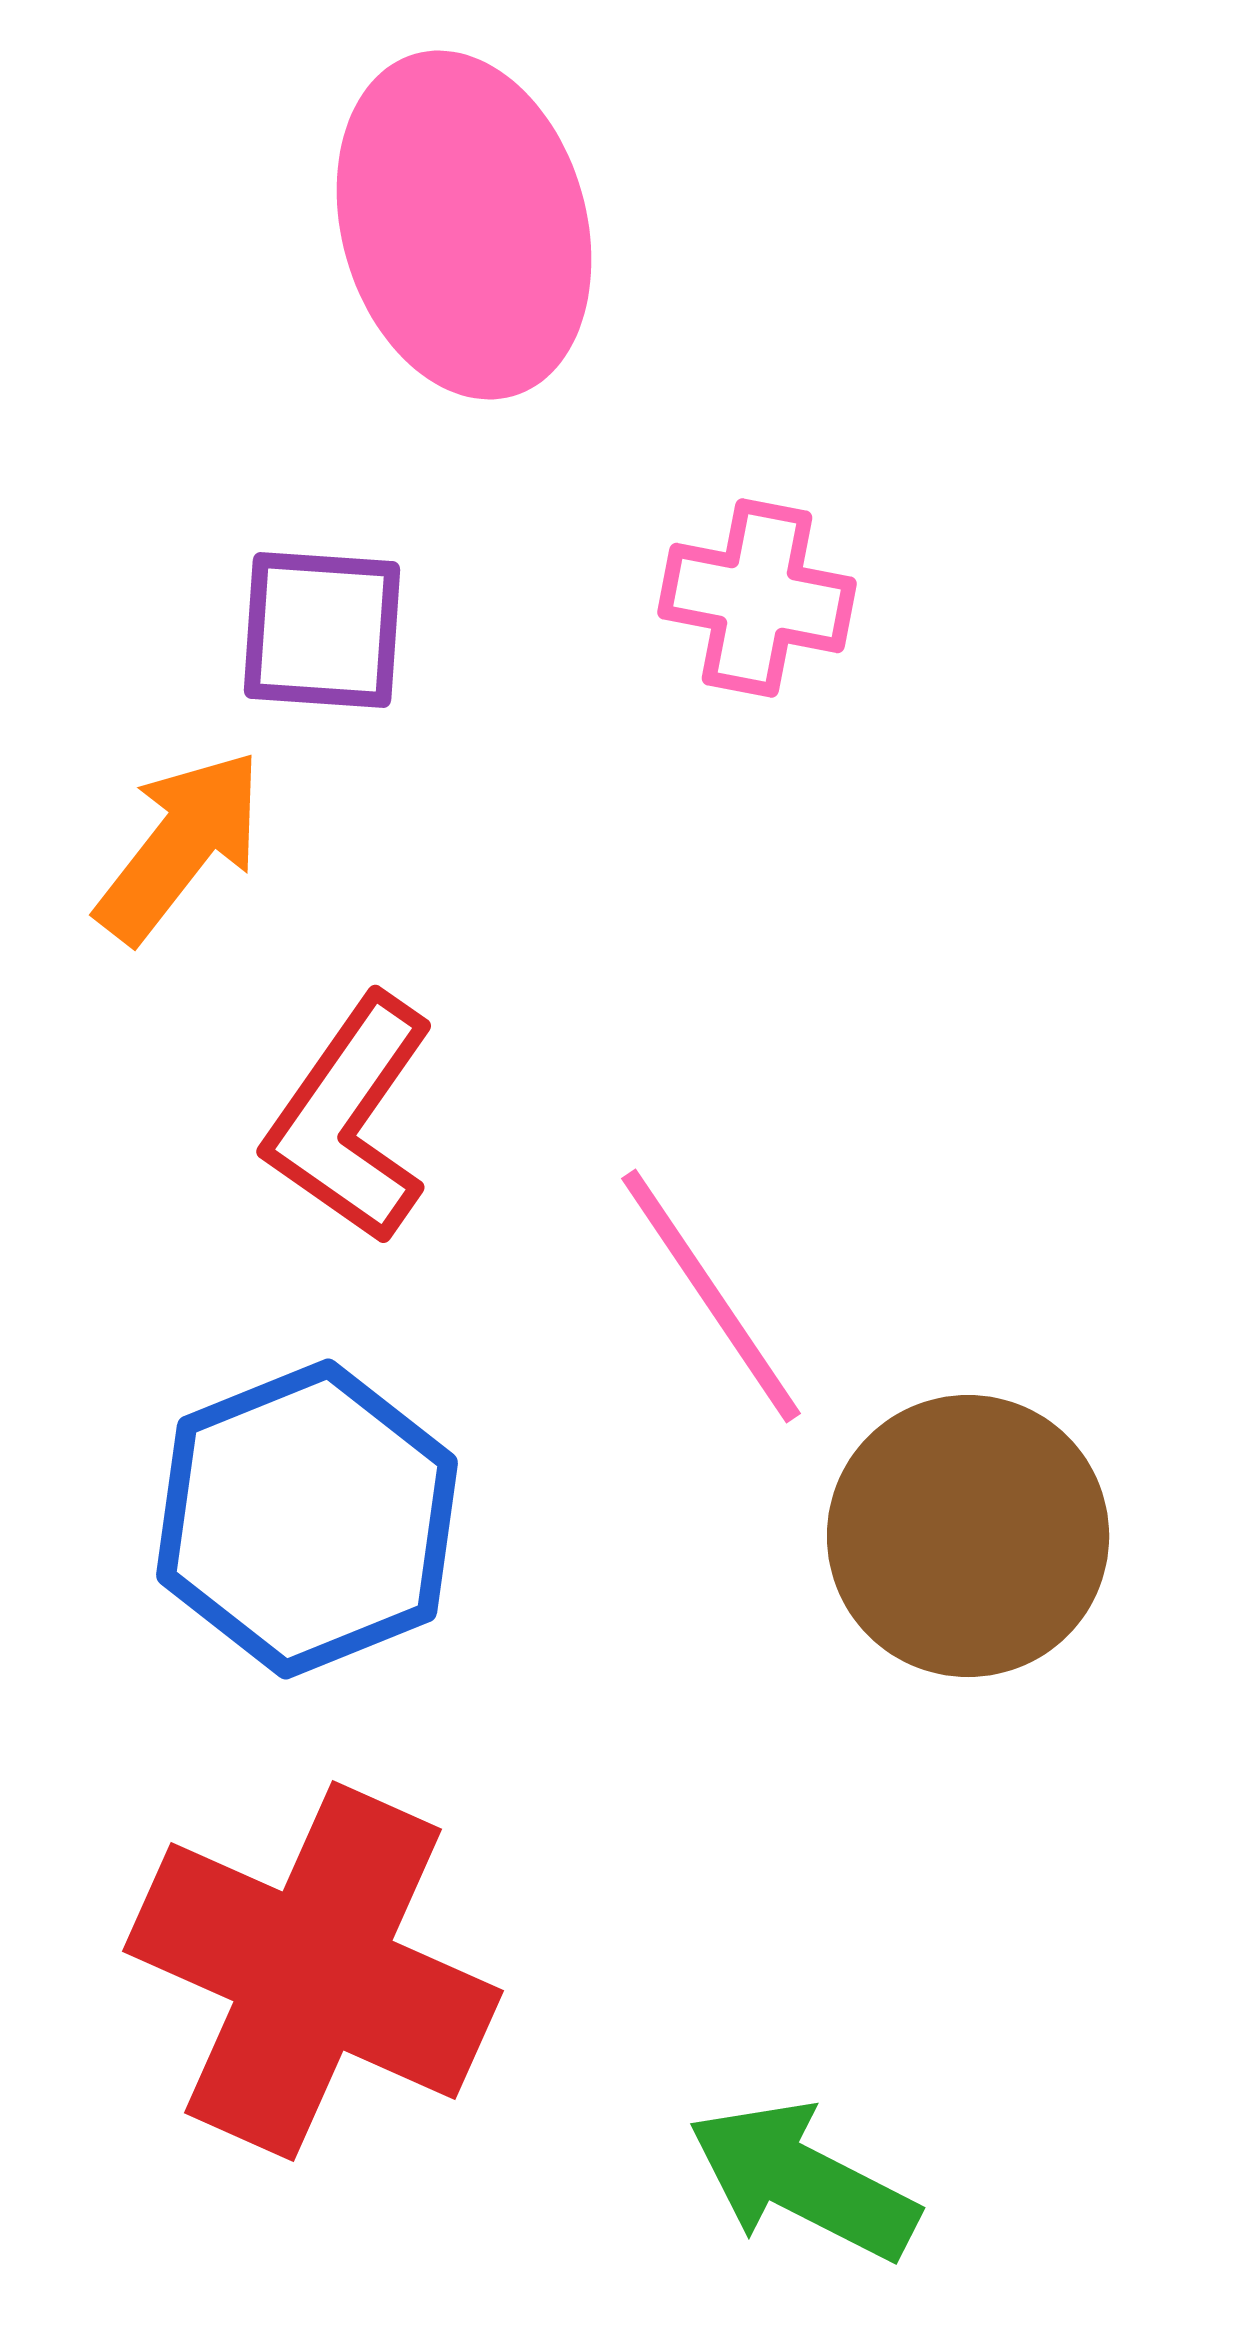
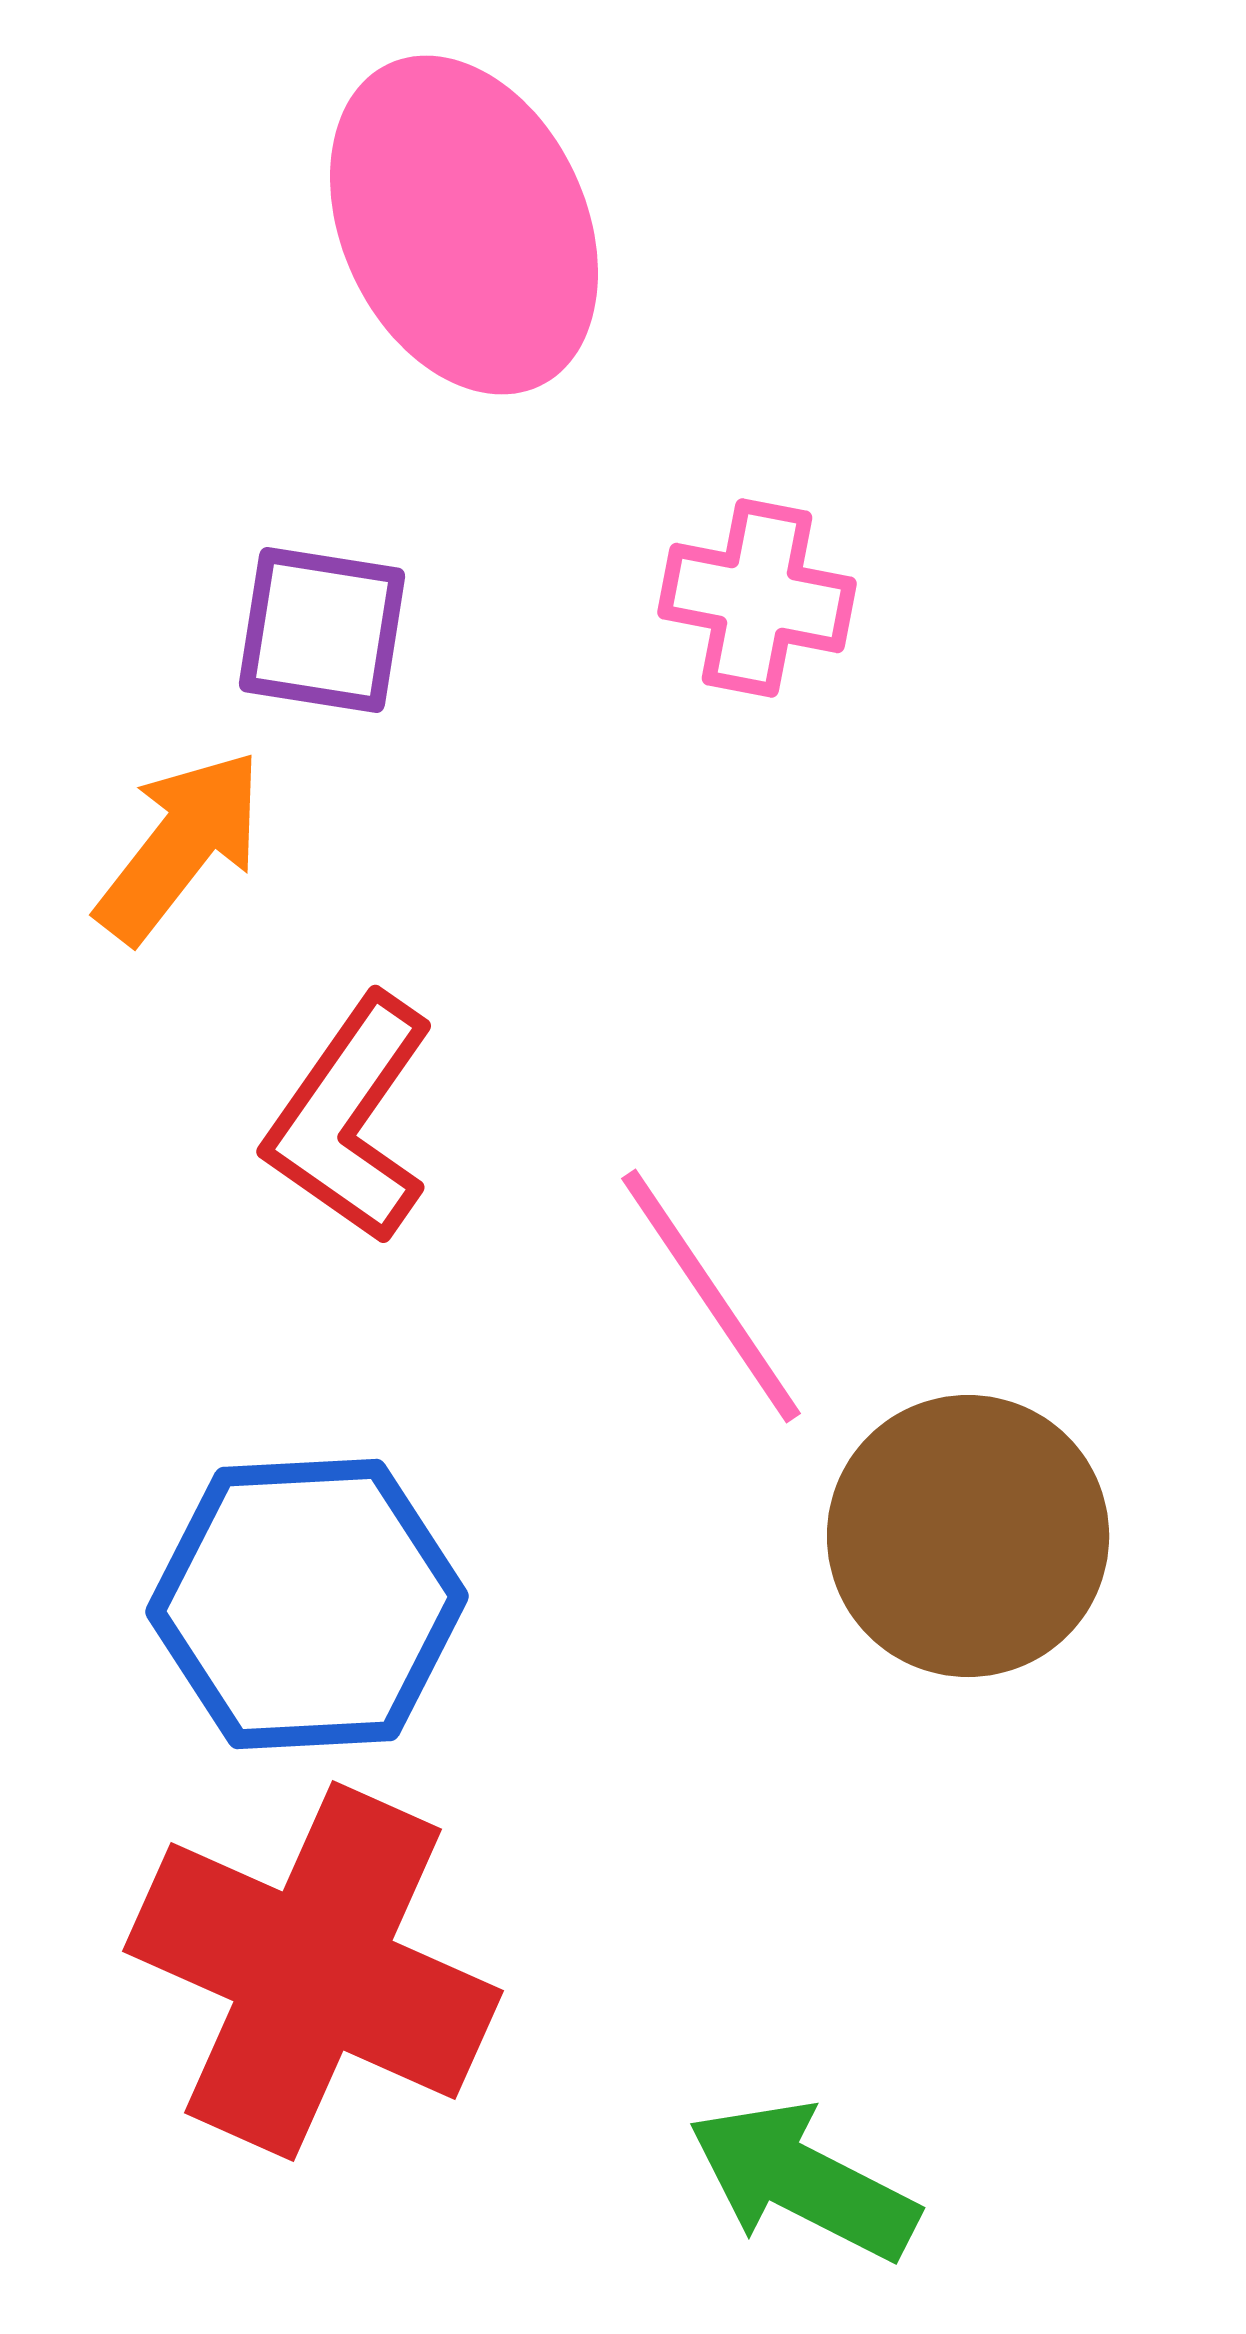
pink ellipse: rotated 9 degrees counterclockwise
purple square: rotated 5 degrees clockwise
blue hexagon: moved 85 px down; rotated 19 degrees clockwise
